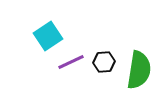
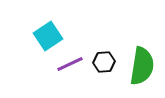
purple line: moved 1 px left, 2 px down
green semicircle: moved 3 px right, 4 px up
